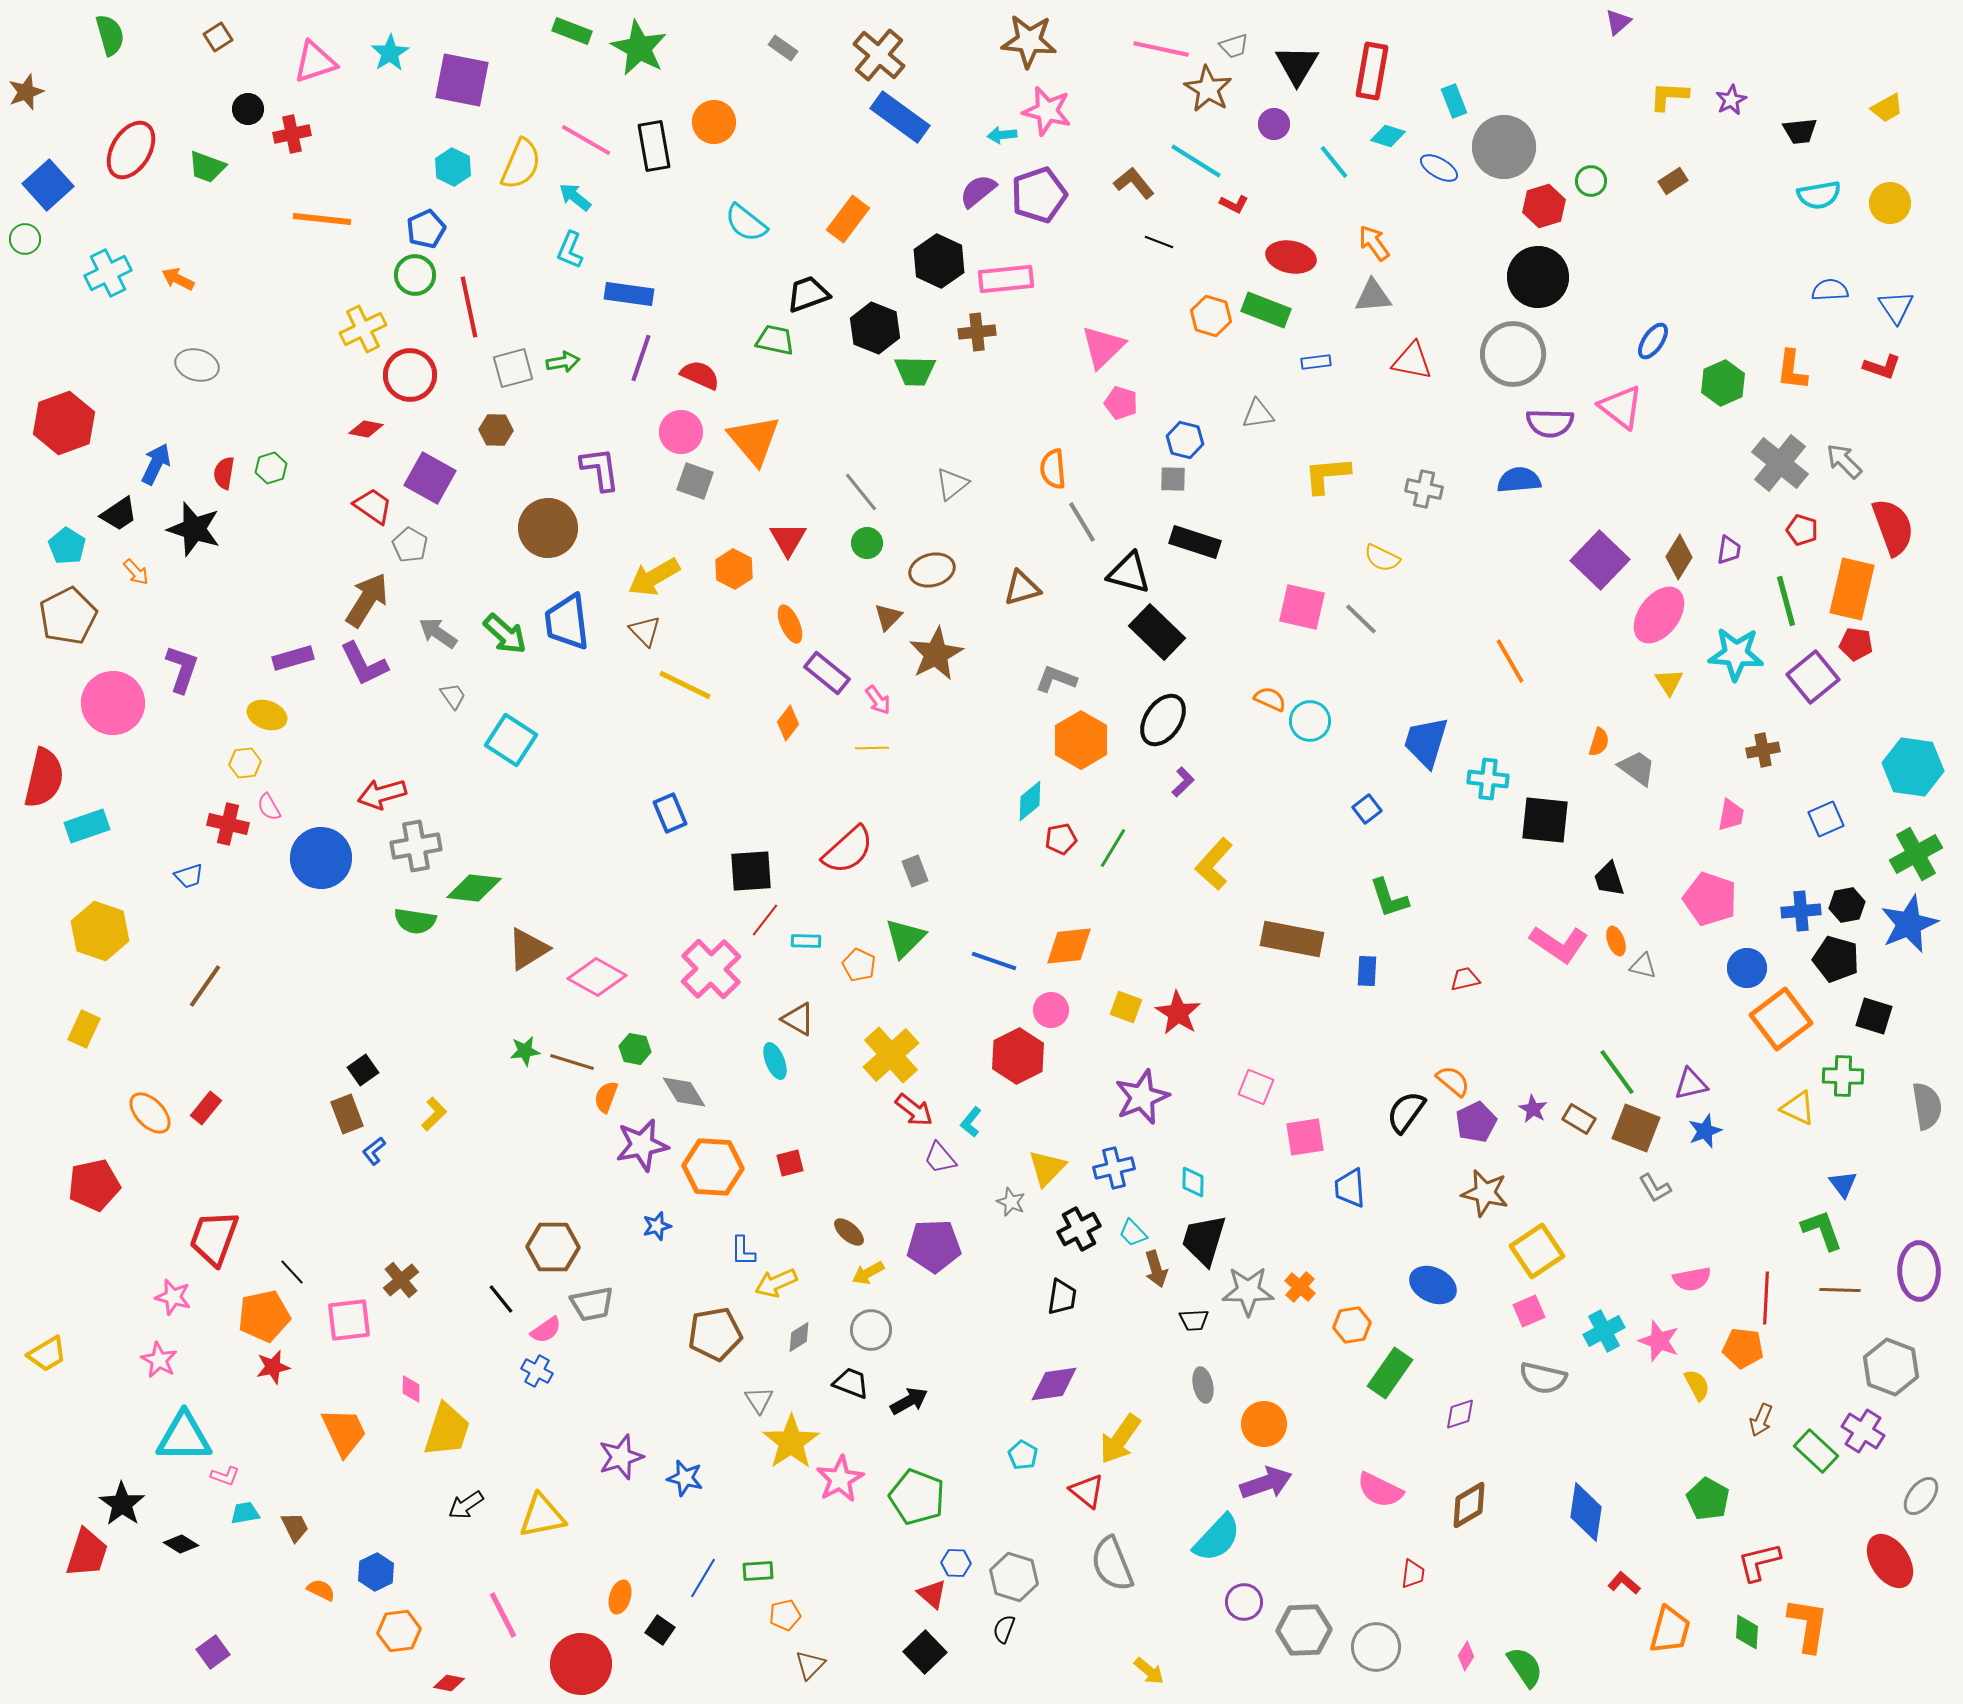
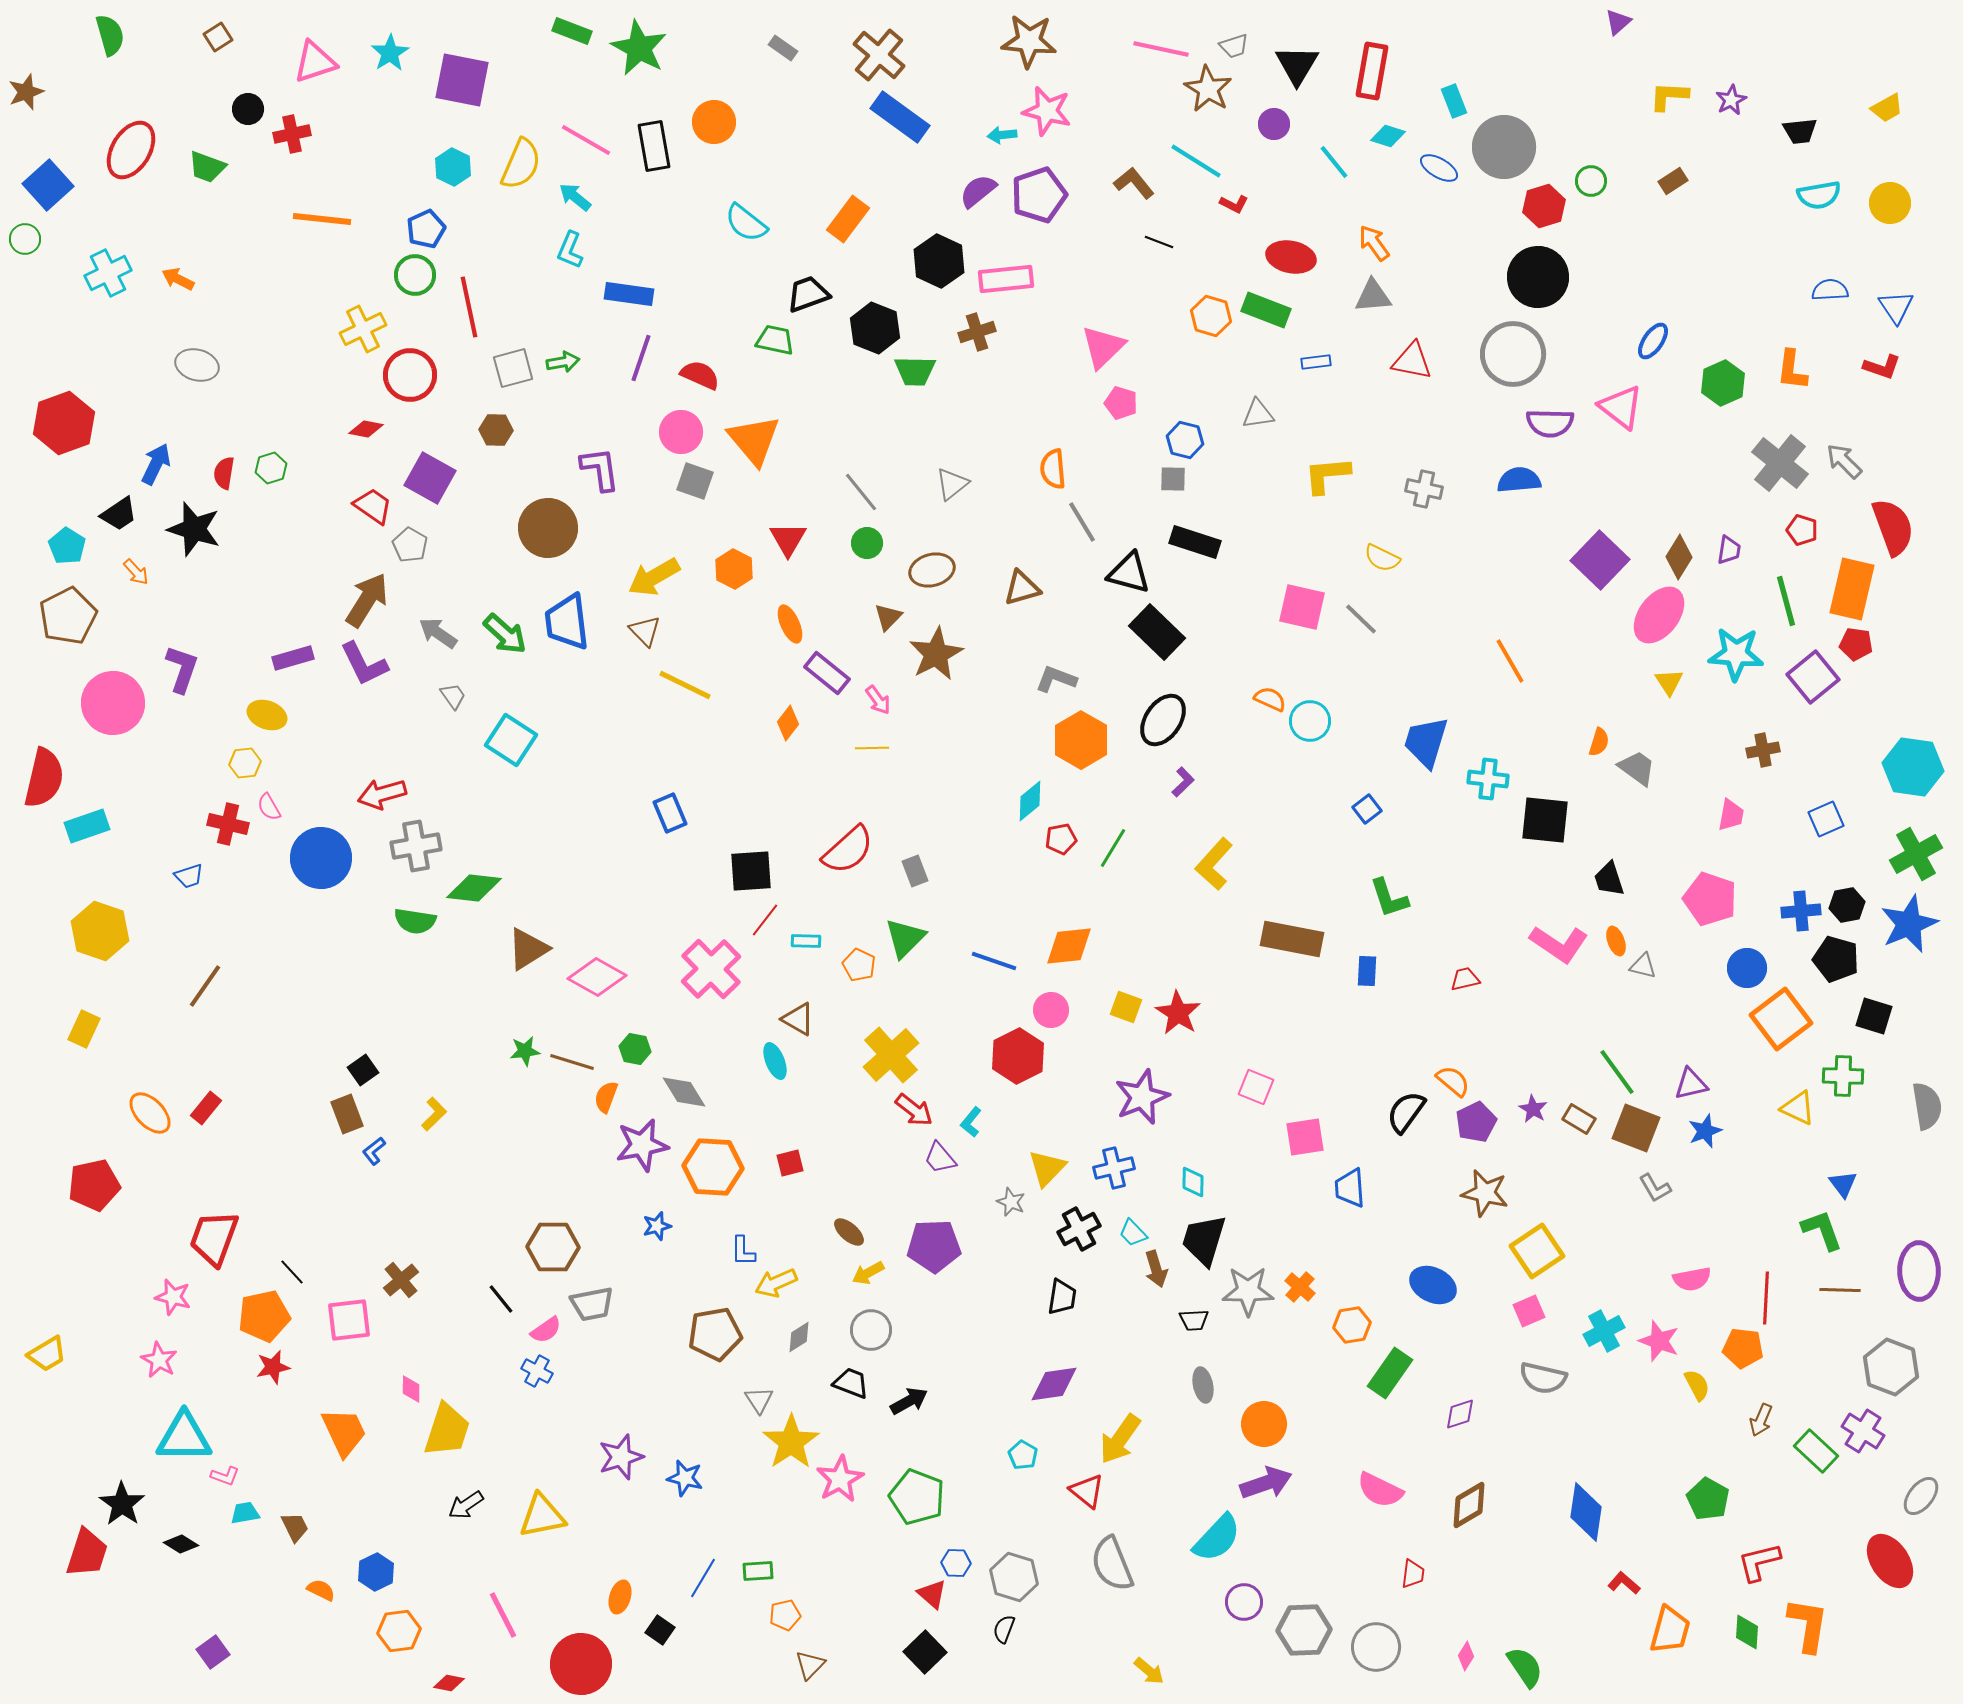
brown cross at (977, 332): rotated 12 degrees counterclockwise
